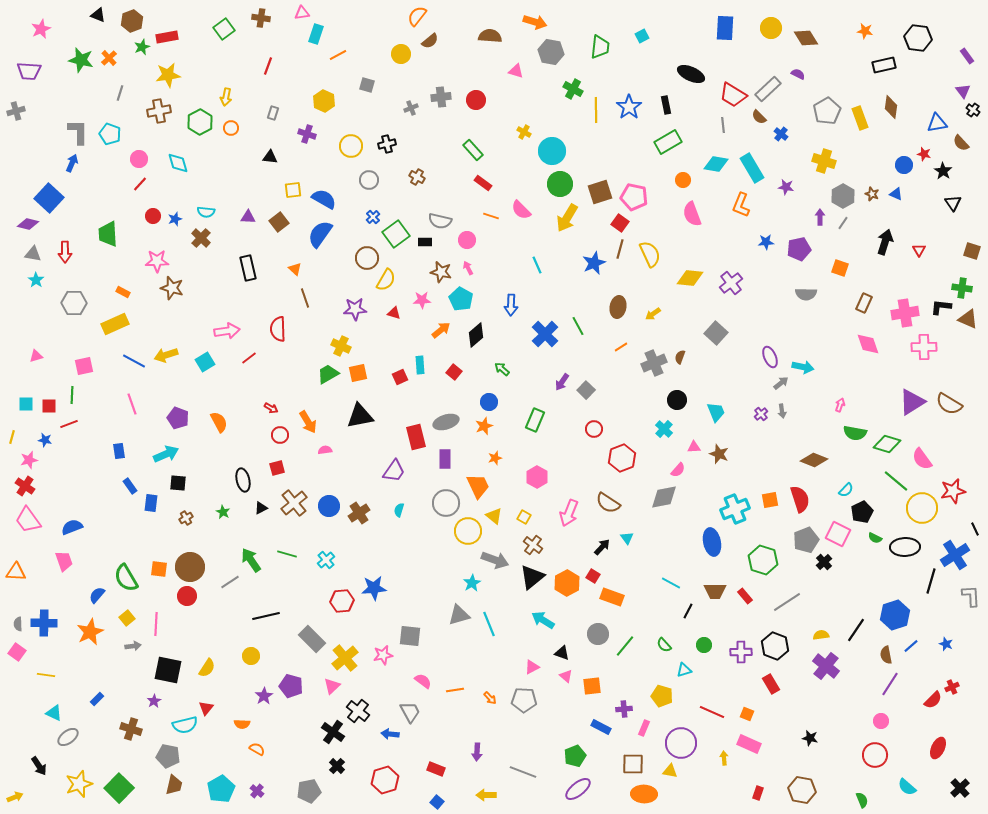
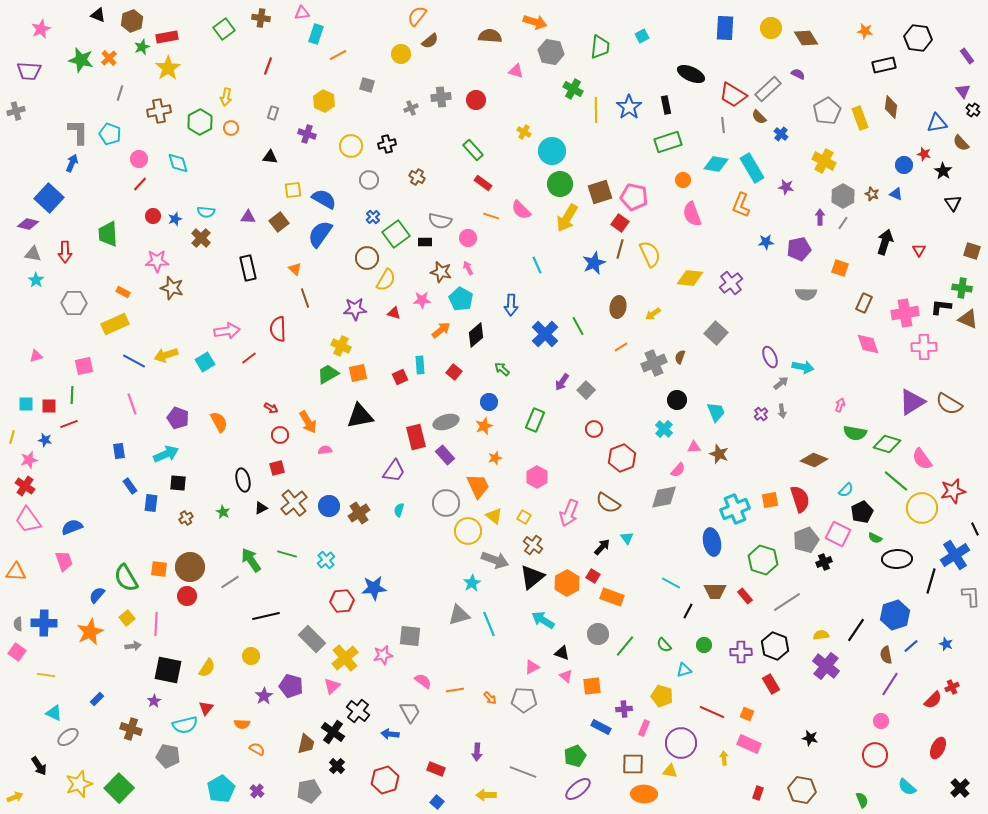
yellow star at (168, 75): moved 7 px up; rotated 25 degrees counterclockwise
green rectangle at (668, 142): rotated 12 degrees clockwise
yellow cross at (824, 161): rotated 10 degrees clockwise
pink circle at (467, 240): moved 1 px right, 2 px up
purple rectangle at (445, 459): moved 4 px up; rotated 42 degrees counterclockwise
black ellipse at (905, 547): moved 8 px left, 12 px down
black cross at (824, 562): rotated 21 degrees clockwise
brown trapezoid at (174, 785): moved 132 px right, 41 px up
